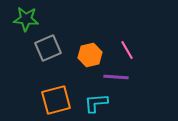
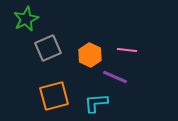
green star: rotated 30 degrees counterclockwise
pink line: rotated 54 degrees counterclockwise
orange hexagon: rotated 20 degrees counterclockwise
purple line: moved 1 px left; rotated 20 degrees clockwise
orange square: moved 2 px left, 4 px up
